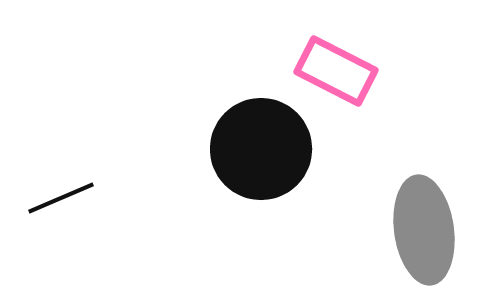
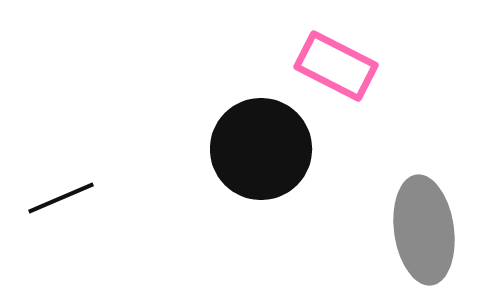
pink rectangle: moved 5 px up
